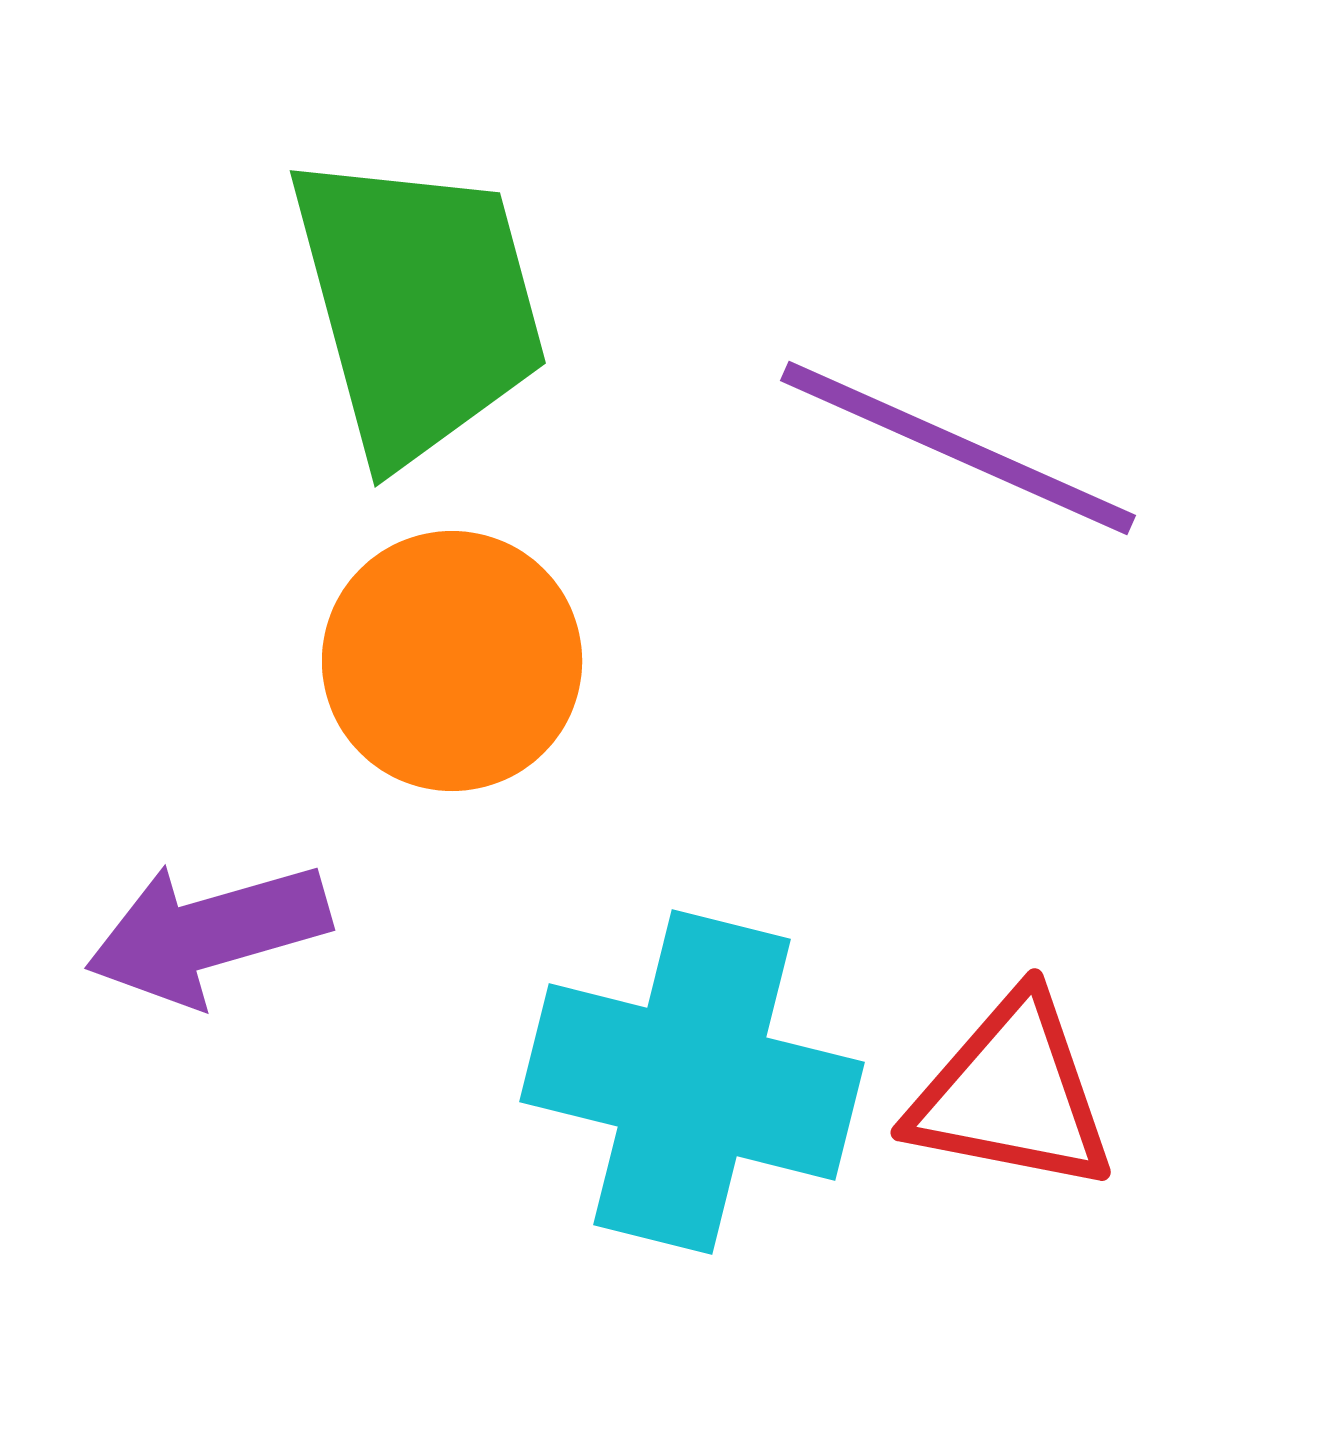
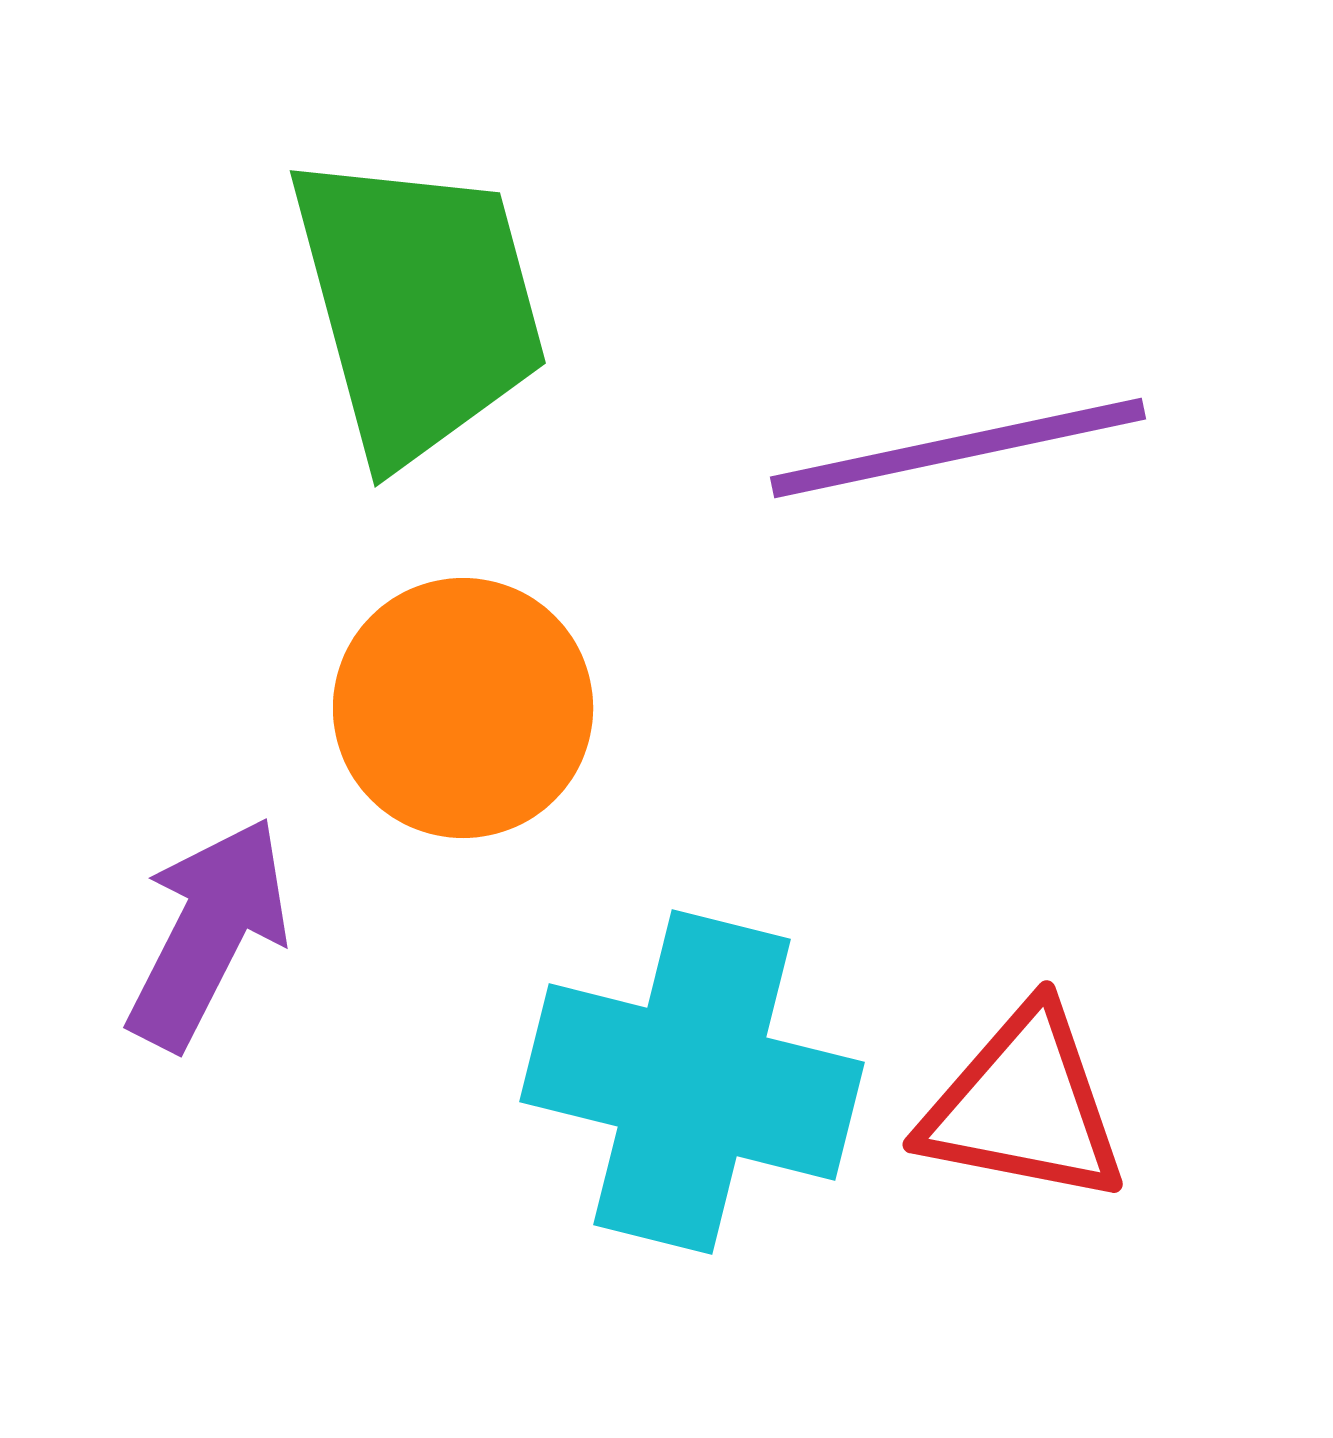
purple line: rotated 36 degrees counterclockwise
orange circle: moved 11 px right, 47 px down
purple arrow: rotated 133 degrees clockwise
red triangle: moved 12 px right, 12 px down
